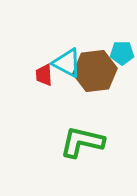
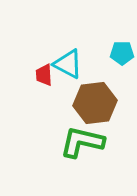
cyan triangle: moved 1 px right, 1 px down
brown hexagon: moved 32 px down
